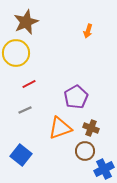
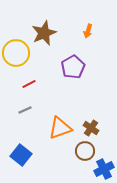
brown star: moved 18 px right, 11 px down
purple pentagon: moved 3 px left, 30 px up
brown cross: rotated 14 degrees clockwise
